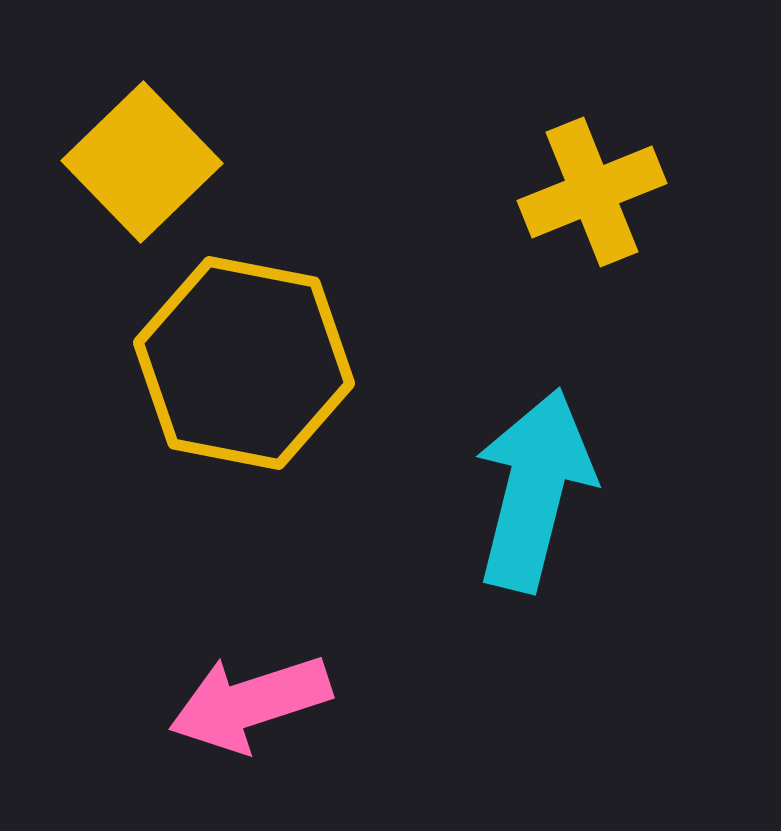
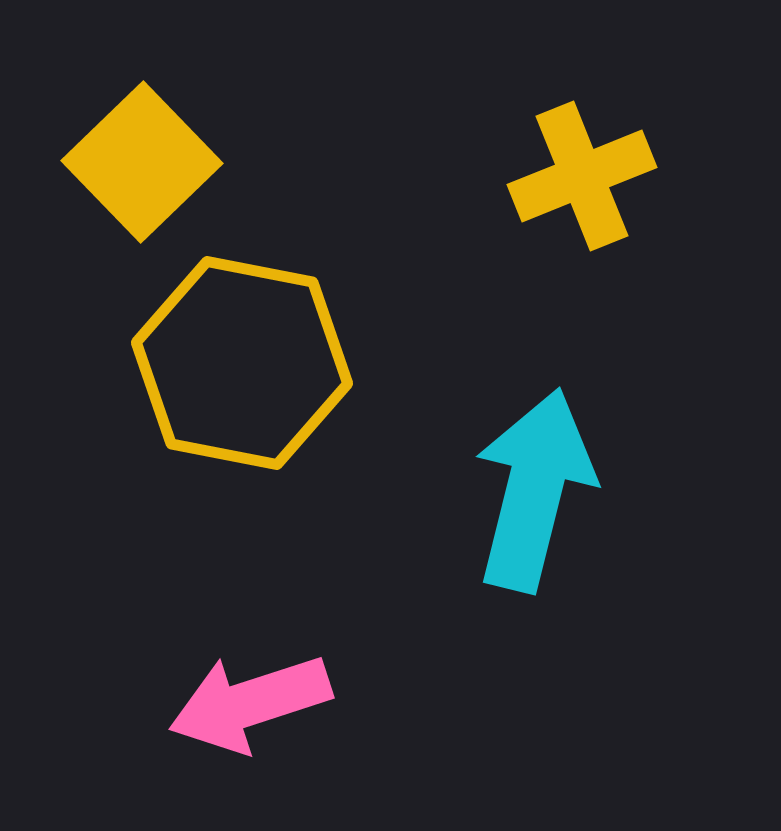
yellow cross: moved 10 px left, 16 px up
yellow hexagon: moved 2 px left
